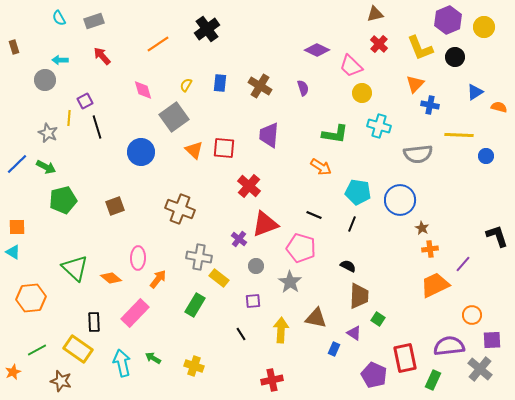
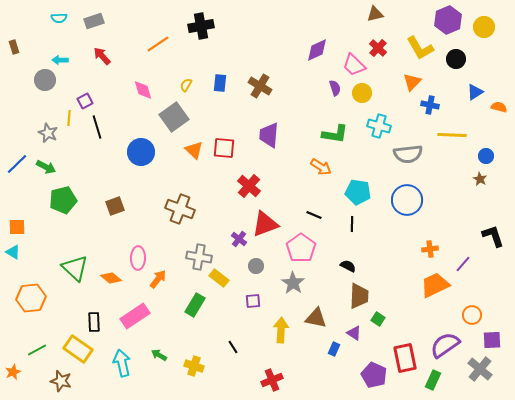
cyan semicircle at (59, 18): rotated 63 degrees counterclockwise
black cross at (207, 29): moved 6 px left, 3 px up; rotated 25 degrees clockwise
red cross at (379, 44): moved 1 px left, 4 px down
yellow L-shape at (420, 48): rotated 8 degrees counterclockwise
purple diamond at (317, 50): rotated 50 degrees counterclockwise
black circle at (455, 57): moved 1 px right, 2 px down
pink trapezoid at (351, 66): moved 3 px right, 1 px up
orange triangle at (415, 84): moved 3 px left, 2 px up
purple semicircle at (303, 88): moved 32 px right
yellow line at (459, 135): moved 7 px left
gray semicircle at (418, 154): moved 10 px left
blue circle at (400, 200): moved 7 px right
black line at (352, 224): rotated 21 degrees counterclockwise
brown star at (422, 228): moved 58 px right, 49 px up
black L-shape at (497, 236): moved 4 px left
pink pentagon at (301, 248): rotated 20 degrees clockwise
gray star at (290, 282): moved 3 px right, 1 px down
pink rectangle at (135, 313): moved 3 px down; rotated 12 degrees clockwise
black line at (241, 334): moved 8 px left, 13 px down
purple semicircle at (449, 346): moved 4 px left, 1 px up; rotated 28 degrees counterclockwise
green arrow at (153, 358): moved 6 px right, 3 px up
red cross at (272, 380): rotated 10 degrees counterclockwise
